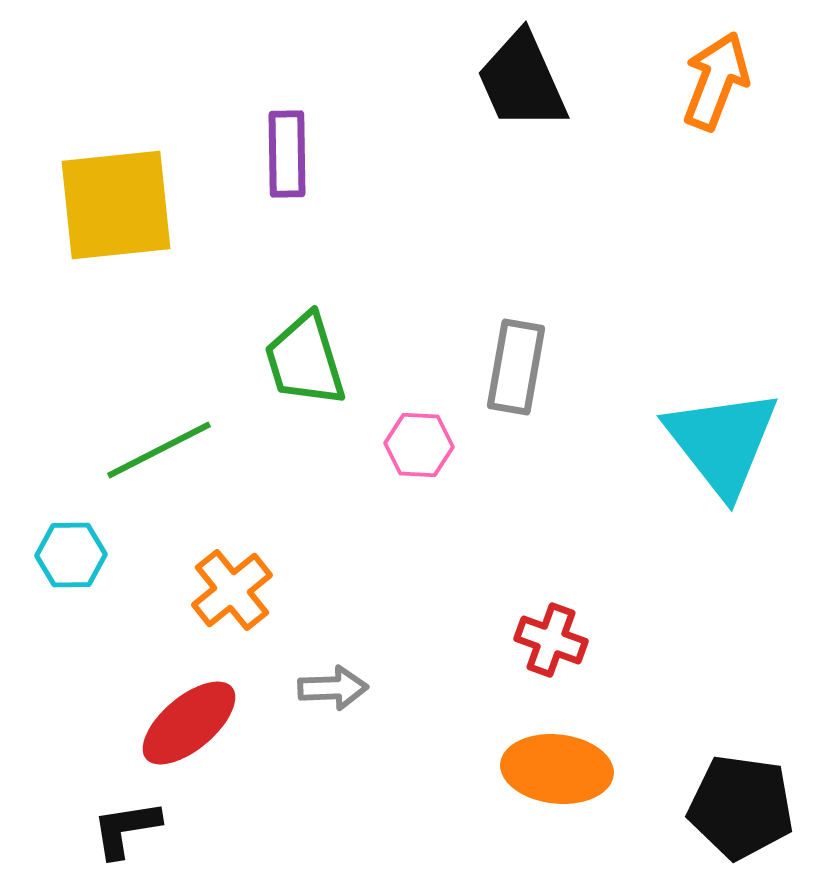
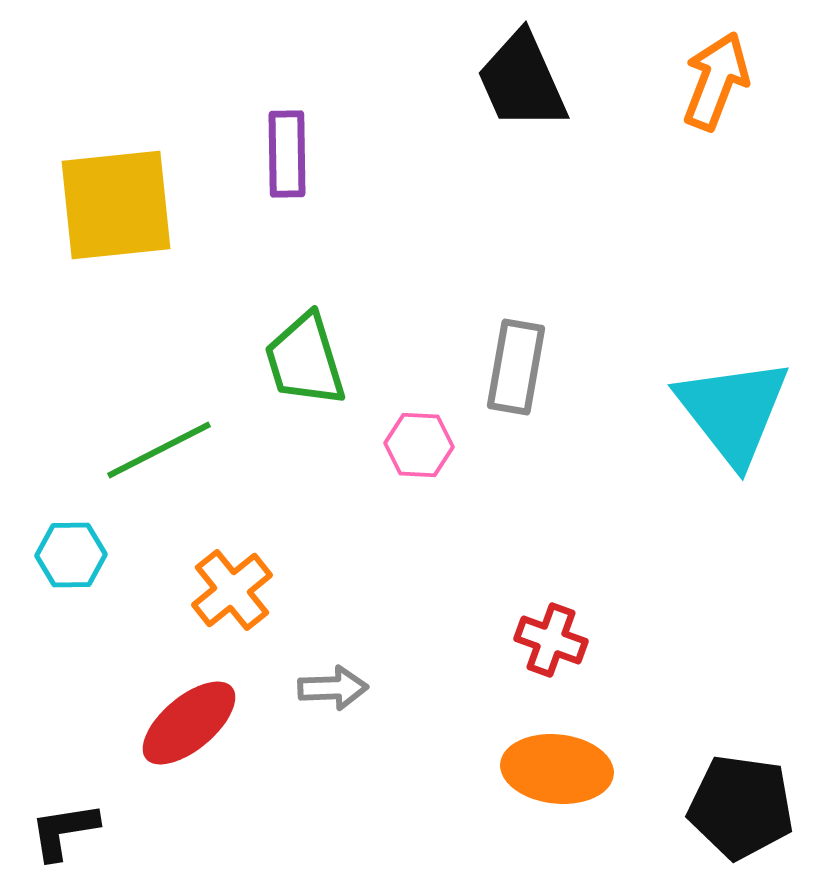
cyan triangle: moved 11 px right, 31 px up
black L-shape: moved 62 px left, 2 px down
